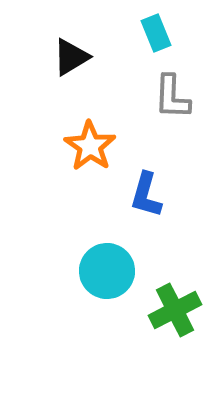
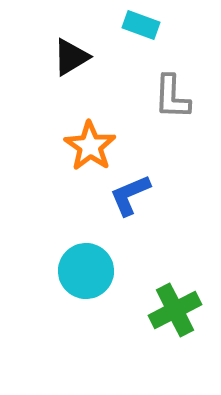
cyan rectangle: moved 15 px left, 8 px up; rotated 48 degrees counterclockwise
blue L-shape: moved 16 px left; rotated 51 degrees clockwise
cyan circle: moved 21 px left
